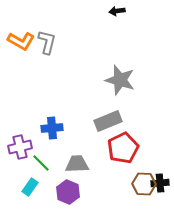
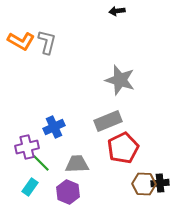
blue cross: moved 2 px right, 1 px up; rotated 20 degrees counterclockwise
purple cross: moved 7 px right
